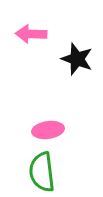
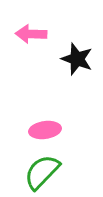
pink ellipse: moved 3 px left
green semicircle: rotated 51 degrees clockwise
